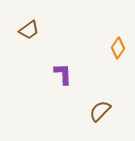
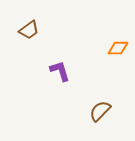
orange diamond: rotated 55 degrees clockwise
purple L-shape: moved 3 px left, 3 px up; rotated 15 degrees counterclockwise
